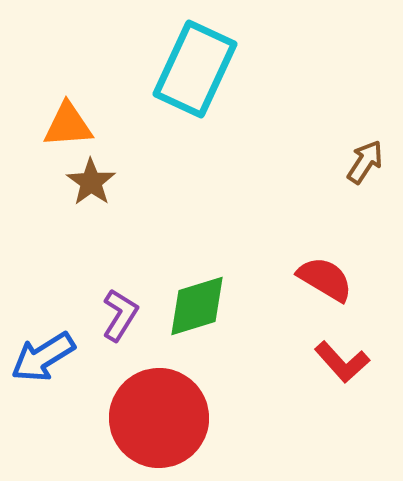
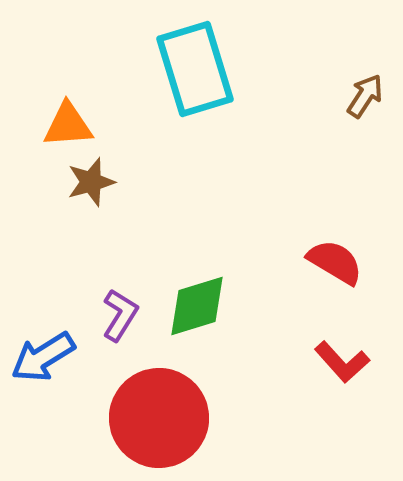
cyan rectangle: rotated 42 degrees counterclockwise
brown arrow: moved 66 px up
brown star: rotated 21 degrees clockwise
red semicircle: moved 10 px right, 17 px up
